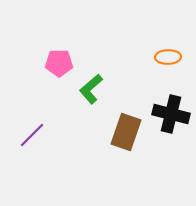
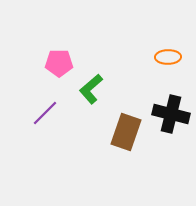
purple line: moved 13 px right, 22 px up
